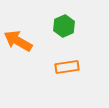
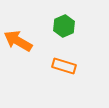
orange rectangle: moved 3 px left, 1 px up; rotated 25 degrees clockwise
